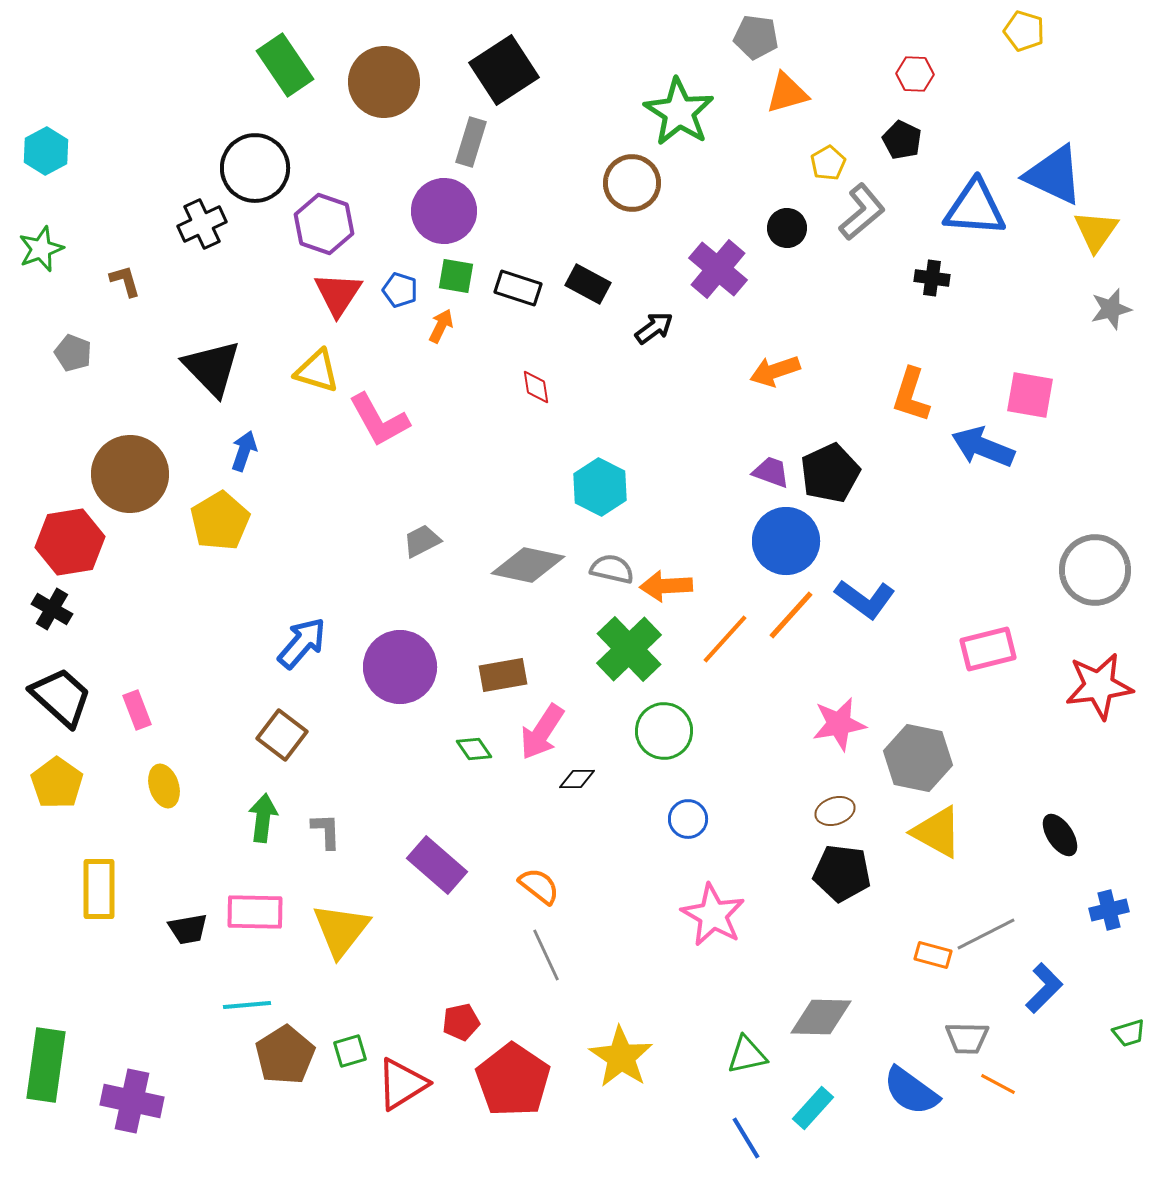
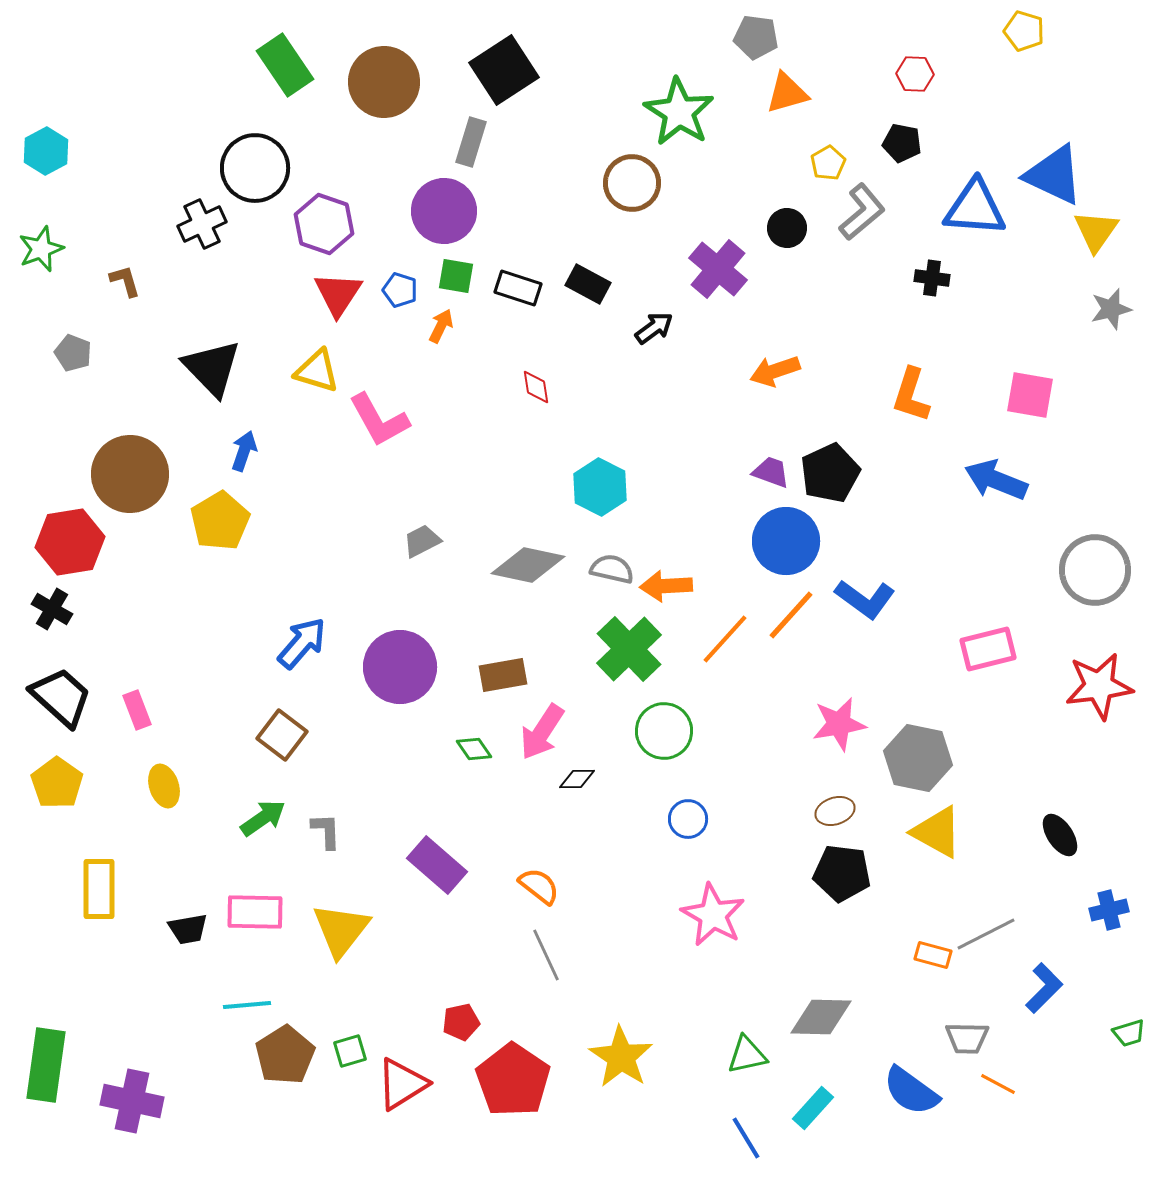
black pentagon at (902, 140): moved 3 px down; rotated 15 degrees counterclockwise
blue arrow at (983, 447): moved 13 px right, 33 px down
green arrow at (263, 818): rotated 48 degrees clockwise
